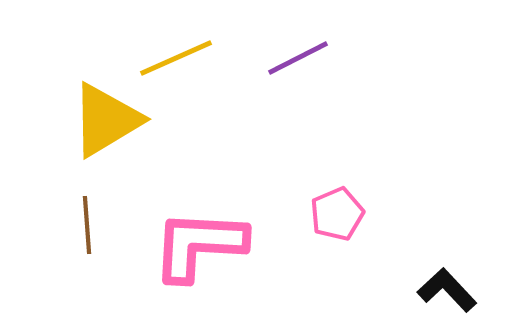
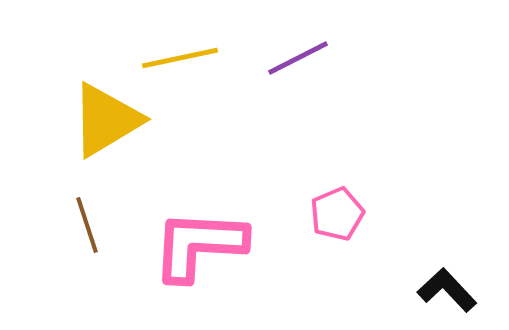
yellow line: moved 4 px right; rotated 12 degrees clockwise
brown line: rotated 14 degrees counterclockwise
